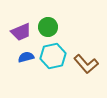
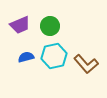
green circle: moved 2 px right, 1 px up
purple trapezoid: moved 1 px left, 7 px up
cyan hexagon: moved 1 px right
